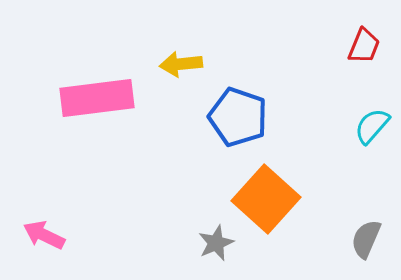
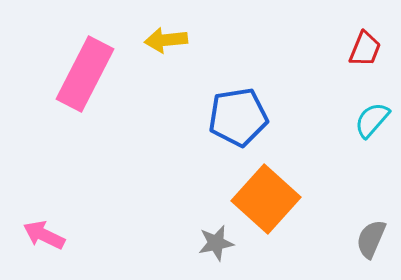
red trapezoid: moved 1 px right, 3 px down
yellow arrow: moved 15 px left, 24 px up
pink rectangle: moved 12 px left, 24 px up; rotated 56 degrees counterclockwise
blue pentagon: rotated 28 degrees counterclockwise
cyan semicircle: moved 6 px up
gray semicircle: moved 5 px right
gray star: rotated 12 degrees clockwise
